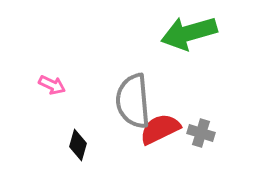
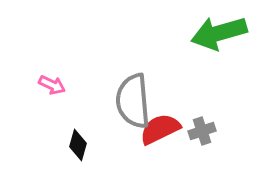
green arrow: moved 30 px right
gray cross: moved 1 px right, 2 px up; rotated 36 degrees counterclockwise
